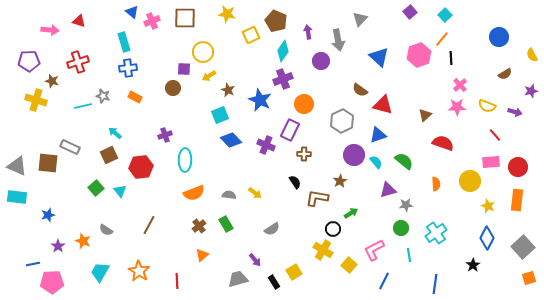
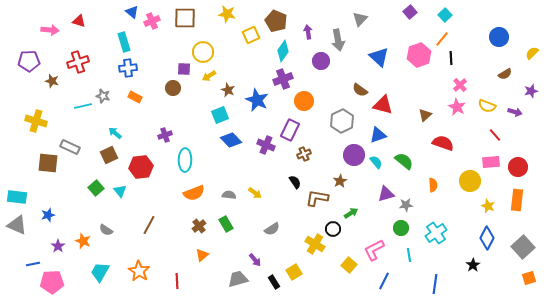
yellow semicircle at (532, 55): moved 2 px up; rotated 72 degrees clockwise
yellow cross at (36, 100): moved 21 px down
blue star at (260, 100): moved 3 px left
orange circle at (304, 104): moved 3 px up
pink star at (457, 107): rotated 30 degrees clockwise
brown cross at (304, 154): rotated 24 degrees counterclockwise
gray triangle at (17, 166): moved 59 px down
orange semicircle at (436, 184): moved 3 px left, 1 px down
purple triangle at (388, 190): moved 2 px left, 4 px down
yellow cross at (323, 250): moved 8 px left, 6 px up
